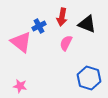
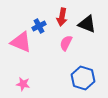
pink triangle: rotated 15 degrees counterclockwise
blue hexagon: moved 6 px left
pink star: moved 3 px right, 2 px up
